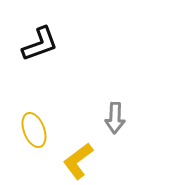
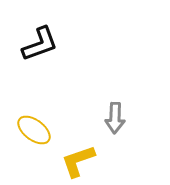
yellow ellipse: rotated 32 degrees counterclockwise
yellow L-shape: rotated 18 degrees clockwise
